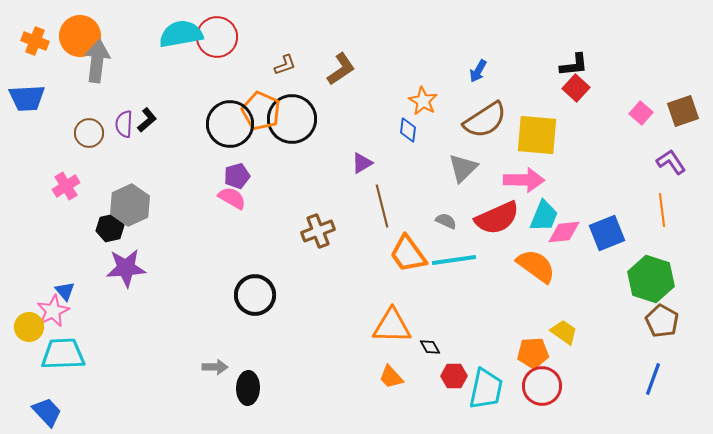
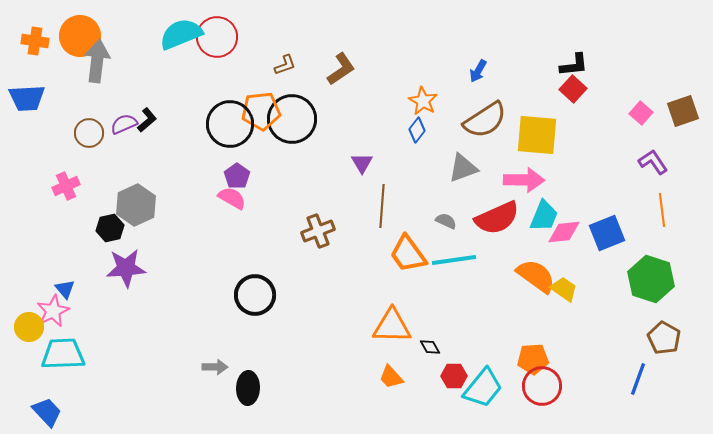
cyan semicircle at (181, 34): rotated 12 degrees counterclockwise
orange cross at (35, 41): rotated 12 degrees counterclockwise
red square at (576, 88): moved 3 px left, 1 px down
orange pentagon at (261, 111): rotated 30 degrees counterclockwise
purple semicircle at (124, 124): rotated 64 degrees clockwise
blue diamond at (408, 130): moved 9 px right; rotated 30 degrees clockwise
purple L-shape at (671, 162): moved 18 px left
purple triangle at (362, 163): rotated 30 degrees counterclockwise
gray triangle at (463, 168): rotated 24 degrees clockwise
purple pentagon at (237, 176): rotated 20 degrees counterclockwise
pink cross at (66, 186): rotated 8 degrees clockwise
gray hexagon at (130, 205): moved 6 px right
brown line at (382, 206): rotated 18 degrees clockwise
orange semicircle at (536, 266): moved 10 px down
blue triangle at (65, 291): moved 2 px up
brown pentagon at (662, 321): moved 2 px right, 17 px down
yellow trapezoid at (564, 332): moved 43 px up
orange pentagon at (533, 353): moved 6 px down
blue line at (653, 379): moved 15 px left
cyan trapezoid at (486, 389): moved 3 px left, 1 px up; rotated 27 degrees clockwise
